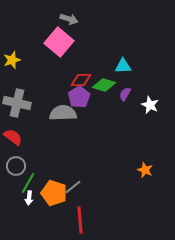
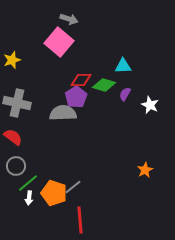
purple pentagon: moved 3 px left
orange star: rotated 21 degrees clockwise
green line: rotated 20 degrees clockwise
